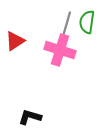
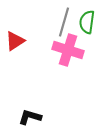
gray line: moved 2 px left, 4 px up
pink cross: moved 8 px right
